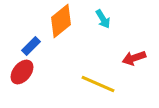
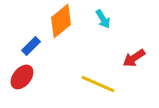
red arrow: rotated 15 degrees counterclockwise
red ellipse: moved 5 px down
